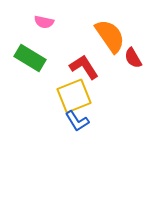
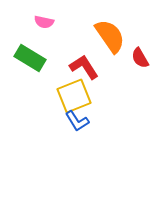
red semicircle: moved 7 px right
